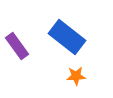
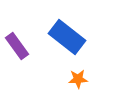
orange star: moved 2 px right, 3 px down
